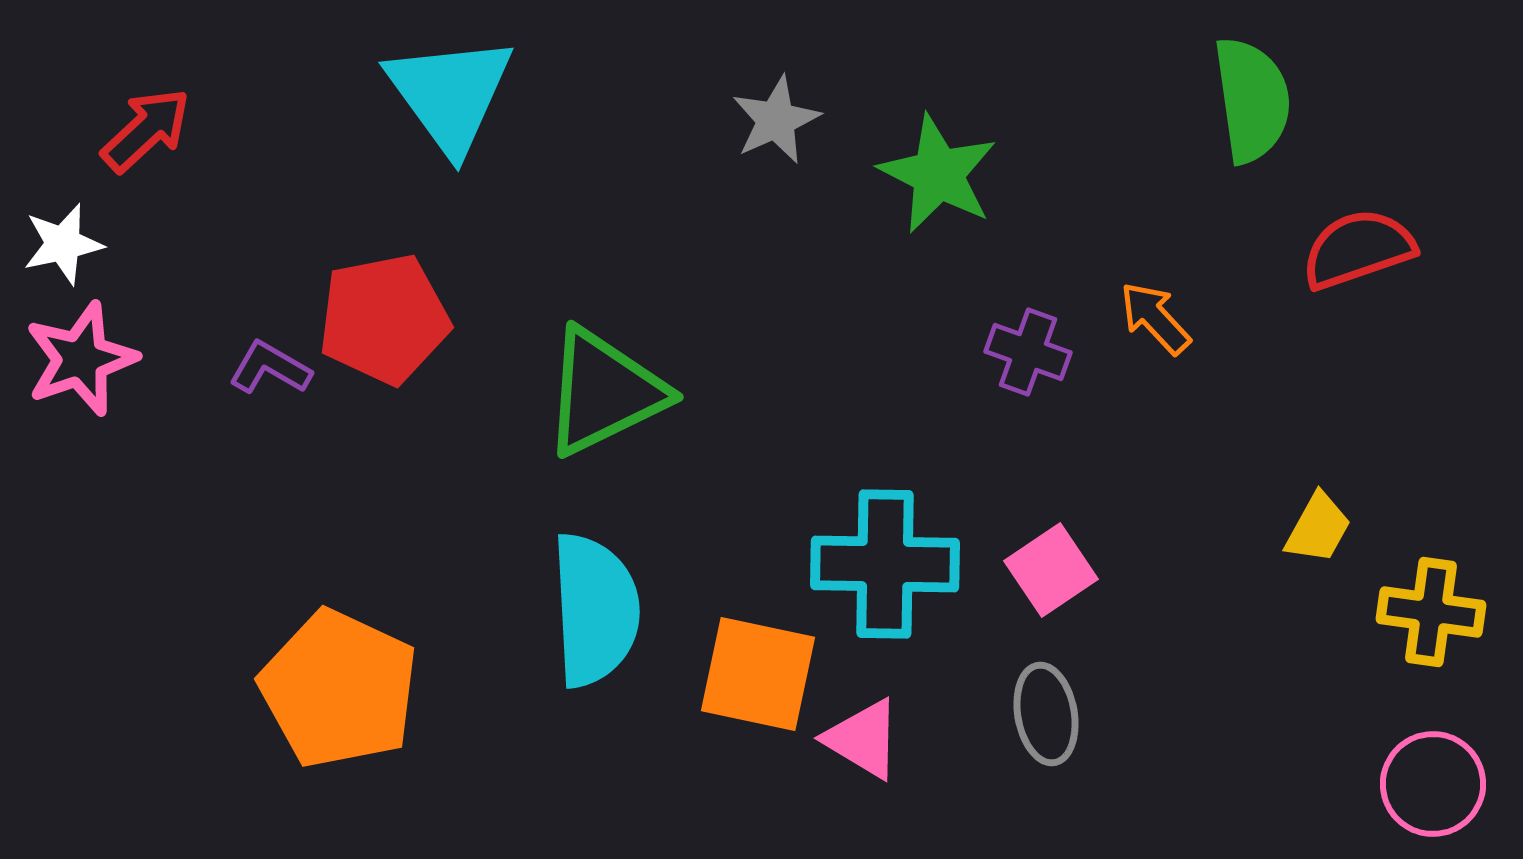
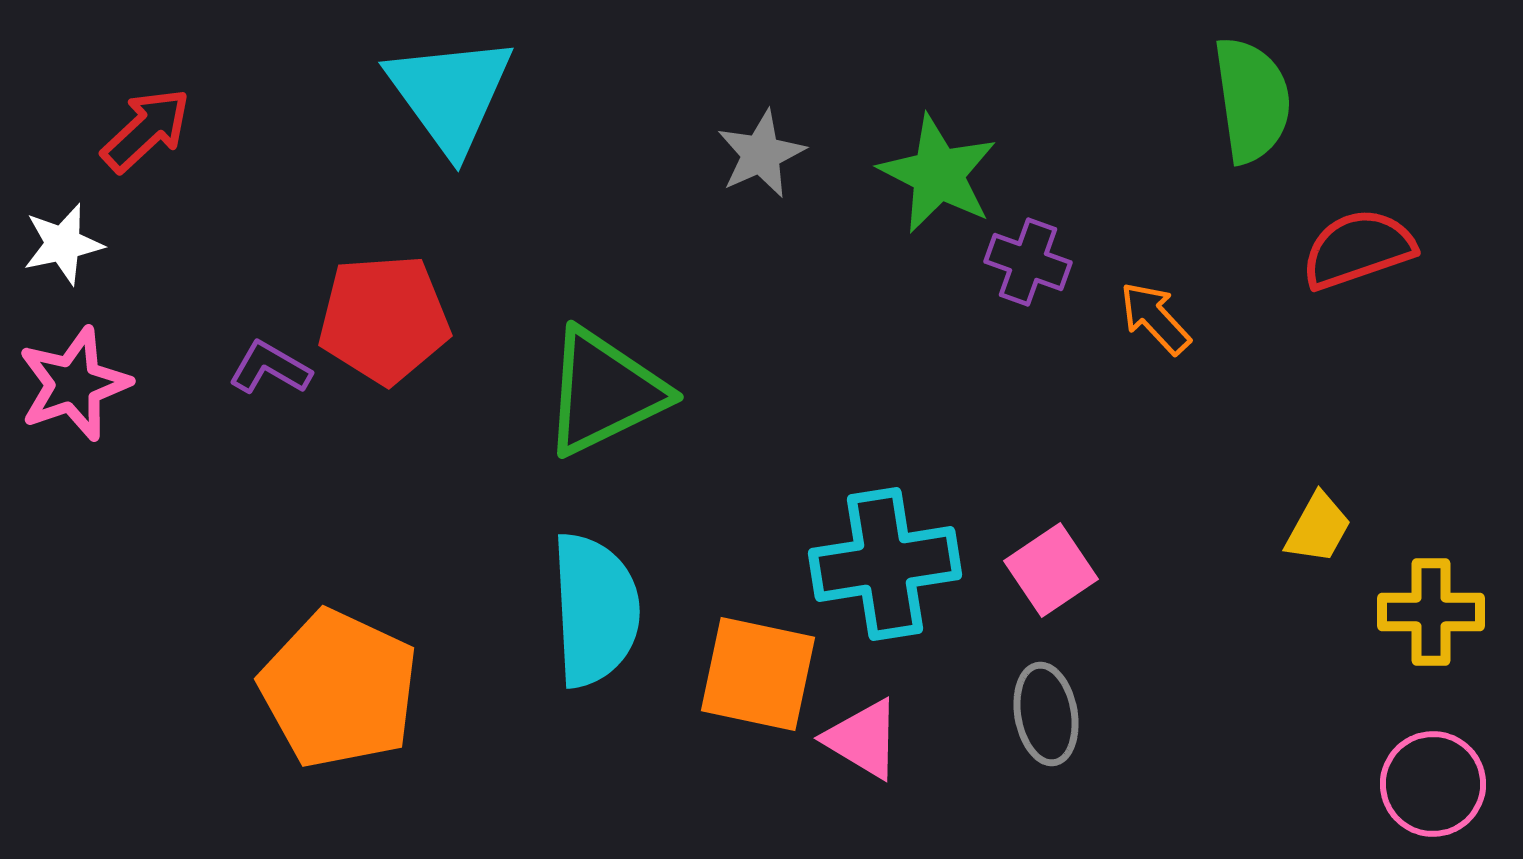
gray star: moved 15 px left, 34 px down
red pentagon: rotated 7 degrees clockwise
purple cross: moved 90 px up
pink star: moved 7 px left, 25 px down
cyan cross: rotated 10 degrees counterclockwise
yellow cross: rotated 8 degrees counterclockwise
